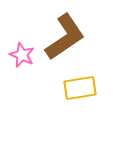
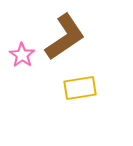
pink star: rotated 10 degrees clockwise
